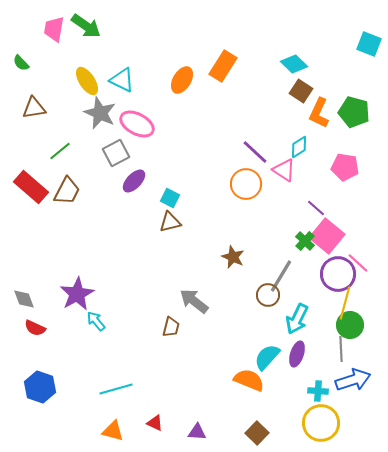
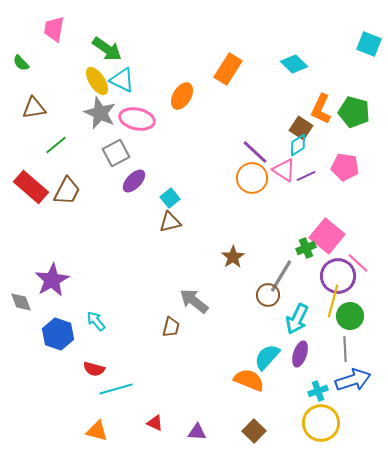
green arrow at (86, 26): moved 21 px right, 23 px down
orange rectangle at (223, 66): moved 5 px right, 3 px down
orange ellipse at (182, 80): moved 16 px down
yellow ellipse at (87, 81): moved 10 px right
brown square at (301, 91): moved 37 px down
orange L-shape at (319, 113): moved 2 px right, 4 px up
pink ellipse at (137, 124): moved 5 px up; rotated 16 degrees counterclockwise
cyan diamond at (299, 147): moved 1 px left, 2 px up
green line at (60, 151): moved 4 px left, 6 px up
orange circle at (246, 184): moved 6 px right, 6 px up
cyan square at (170, 198): rotated 24 degrees clockwise
purple line at (316, 208): moved 10 px left, 32 px up; rotated 66 degrees counterclockwise
green cross at (305, 241): moved 1 px right, 7 px down; rotated 24 degrees clockwise
brown star at (233, 257): rotated 15 degrees clockwise
purple circle at (338, 274): moved 2 px down
purple star at (77, 294): moved 25 px left, 14 px up
gray diamond at (24, 299): moved 3 px left, 3 px down
yellow line at (345, 303): moved 12 px left, 2 px up
green circle at (350, 325): moved 9 px up
red semicircle at (35, 328): moved 59 px right, 41 px down; rotated 10 degrees counterclockwise
gray line at (341, 349): moved 4 px right
purple ellipse at (297, 354): moved 3 px right
blue hexagon at (40, 387): moved 18 px right, 53 px up
cyan cross at (318, 391): rotated 24 degrees counterclockwise
orange triangle at (113, 431): moved 16 px left
brown square at (257, 433): moved 3 px left, 2 px up
